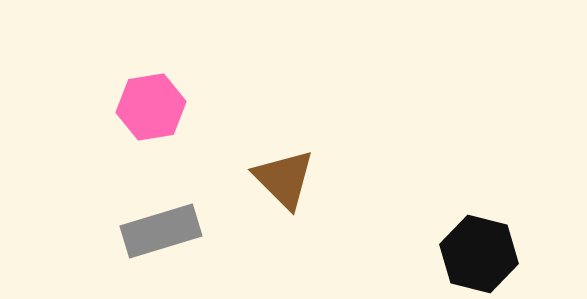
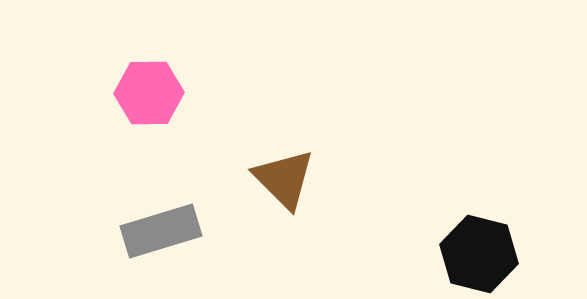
pink hexagon: moved 2 px left, 14 px up; rotated 8 degrees clockwise
